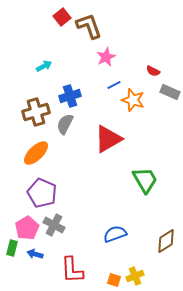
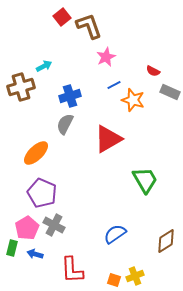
brown cross: moved 15 px left, 25 px up
blue semicircle: rotated 15 degrees counterclockwise
